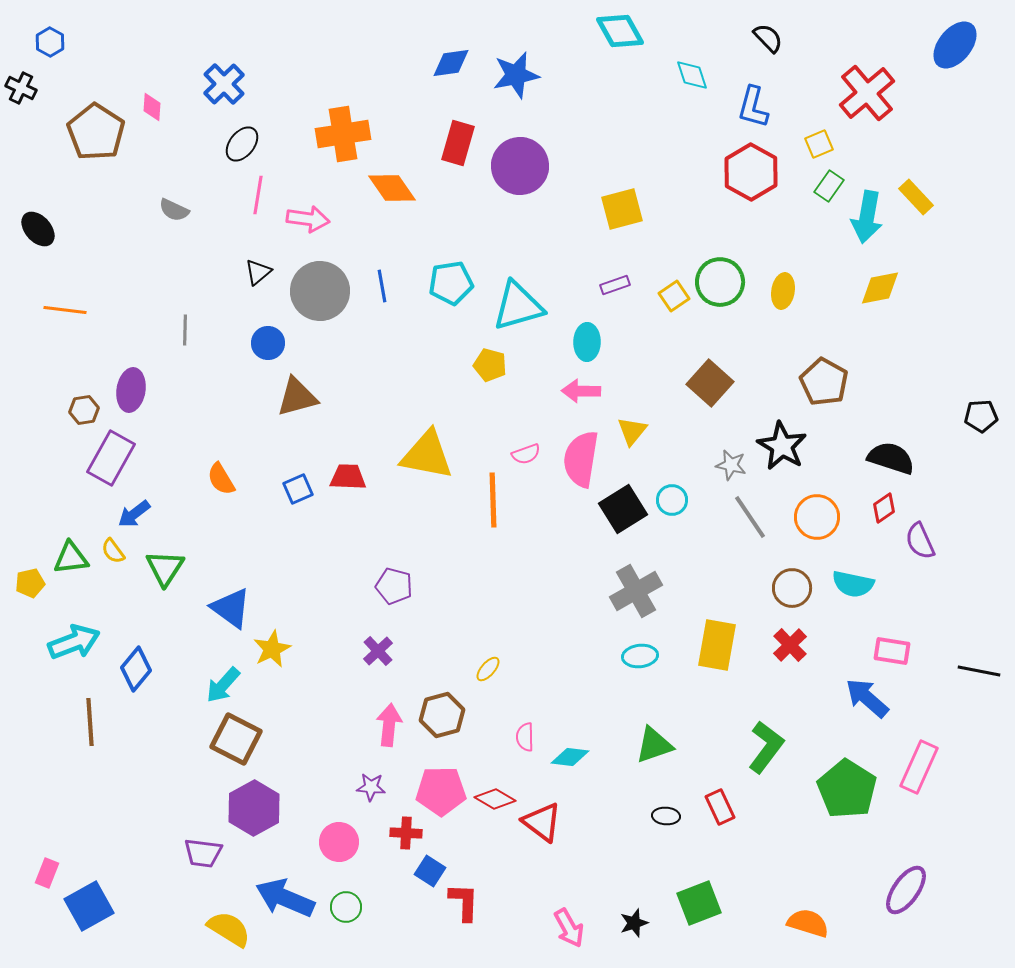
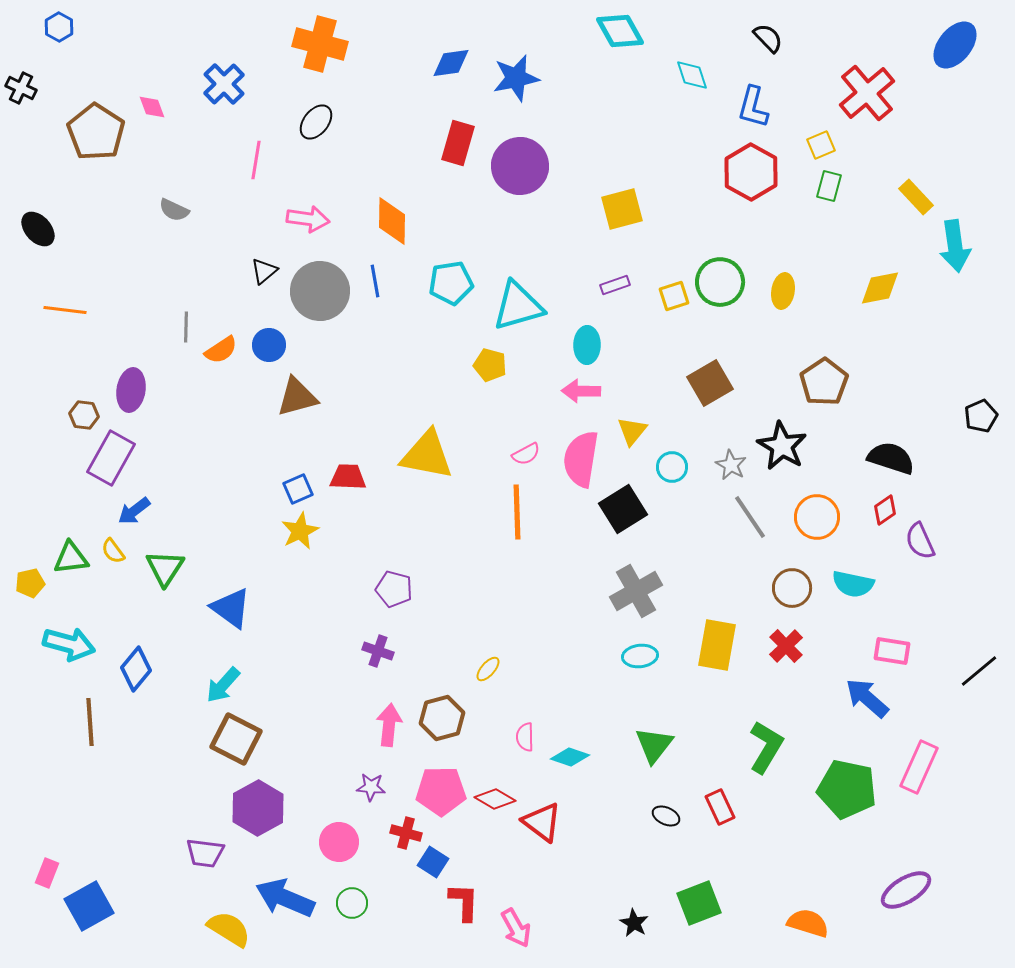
blue hexagon at (50, 42): moved 9 px right, 15 px up
blue star at (516, 75): moved 3 px down
pink diamond at (152, 107): rotated 24 degrees counterclockwise
orange cross at (343, 134): moved 23 px left, 90 px up; rotated 24 degrees clockwise
black ellipse at (242, 144): moved 74 px right, 22 px up
yellow square at (819, 144): moved 2 px right, 1 px down
green rectangle at (829, 186): rotated 20 degrees counterclockwise
orange diamond at (392, 188): moved 33 px down; rotated 36 degrees clockwise
pink line at (258, 195): moved 2 px left, 35 px up
cyan arrow at (867, 217): moved 88 px right, 29 px down; rotated 18 degrees counterclockwise
black triangle at (258, 272): moved 6 px right, 1 px up
blue line at (382, 286): moved 7 px left, 5 px up
yellow square at (674, 296): rotated 16 degrees clockwise
gray line at (185, 330): moved 1 px right, 3 px up
cyan ellipse at (587, 342): moved 3 px down
blue circle at (268, 343): moved 1 px right, 2 px down
brown pentagon at (824, 382): rotated 9 degrees clockwise
brown square at (710, 383): rotated 18 degrees clockwise
brown hexagon at (84, 410): moved 5 px down; rotated 16 degrees clockwise
black pentagon at (981, 416): rotated 20 degrees counterclockwise
pink semicircle at (526, 454): rotated 8 degrees counterclockwise
gray star at (731, 465): rotated 16 degrees clockwise
orange semicircle at (221, 479): moved 129 px up; rotated 92 degrees counterclockwise
orange line at (493, 500): moved 24 px right, 12 px down
cyan circle at (672, 500): moved 33 px up
red diamond at (884, 508): moved 1 px right, 2 px down
blue arrow at (134, 514): moved 3 px up
purple pentagon at (394, 586): moved 3 px down
cyan arrow at (74, 642): moved 5 px left, 2 px down; rotated 36 degrees clockwise
red cross at (790, 645): moved 4 px left, 1 px down
yellow star at (272, 649): moved 28 px right, 118 px up
purple cross at (378, 651): rotated 28 degrees counterclockwise
black line at (979, 671): rotated 51 degrees counterclockwise
brown hexagon at (442, 715): moved 3 px down
green triangle at (654, 745): rotated 33 degrees counterclockwise
green L-shape at (766, 747): rotated 6 degrees counterclockwise
cyan diamond at (570, 757): rotated 12 degrees clockwise
green pentagon at (847, 789): rotated 20 degrees counterclockwise
purple hexagon at (254, 808): moved 4 px right
black ellipse at (666, 816): rotated 20 degrees clockwise
red cross at (406, 833): rotated 12 degrees clockwise
purple trapezoid at (203, 853): moved 2 px right
blue square at (430, 871): moved 3 px right, 9 px up
purple ellipse at (906, 890): rotated 24 degrees clockwise
green circle at (346, 907): moved 6 px right, 4 px up
black star at (634, 923): rotated 24 degrees counterclockwise
pink arrow at (569, 928): moved 53 px left
